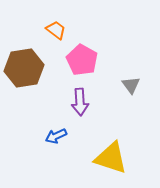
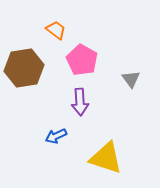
gray triangle: moved 6 px up
yellow triangle: moved 5 px left
